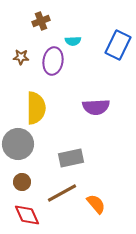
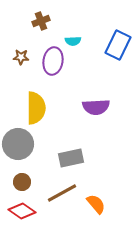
red diamond: moved 5 px left, 4 px up; rotated 32 degrees counterclockwise
